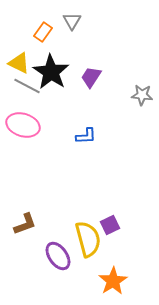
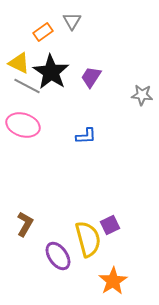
orange rectangle: rotated 18 degrees clockwise
brown L-shape: rotated 40 degrees counterclockwise
